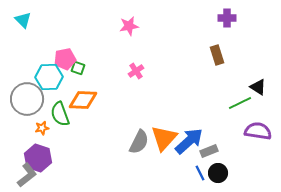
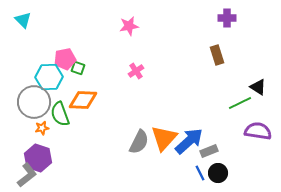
gray circle: moved 7 px right, 3 px down
